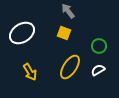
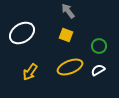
yellow square: moved 2 px right, 2 px down
yellow ellipse: rotated 35 degrees clockwise
yellow arrow: rotated 66 degrees clockwise
